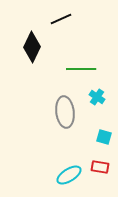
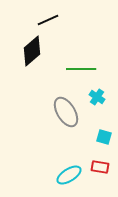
black line: moved 13 px left, 1 px down
black diamond: moved 4 px down; rotated 24 degrees clockwise
gray ellipse: moved 1 px right; rotated 24 degrees counterclockwise
